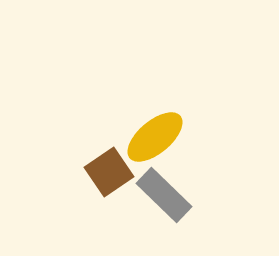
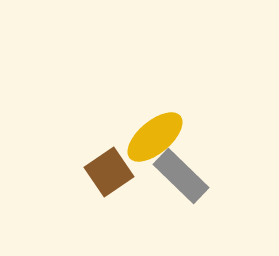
gray rectangle: moved 17 px right, 19 px up
